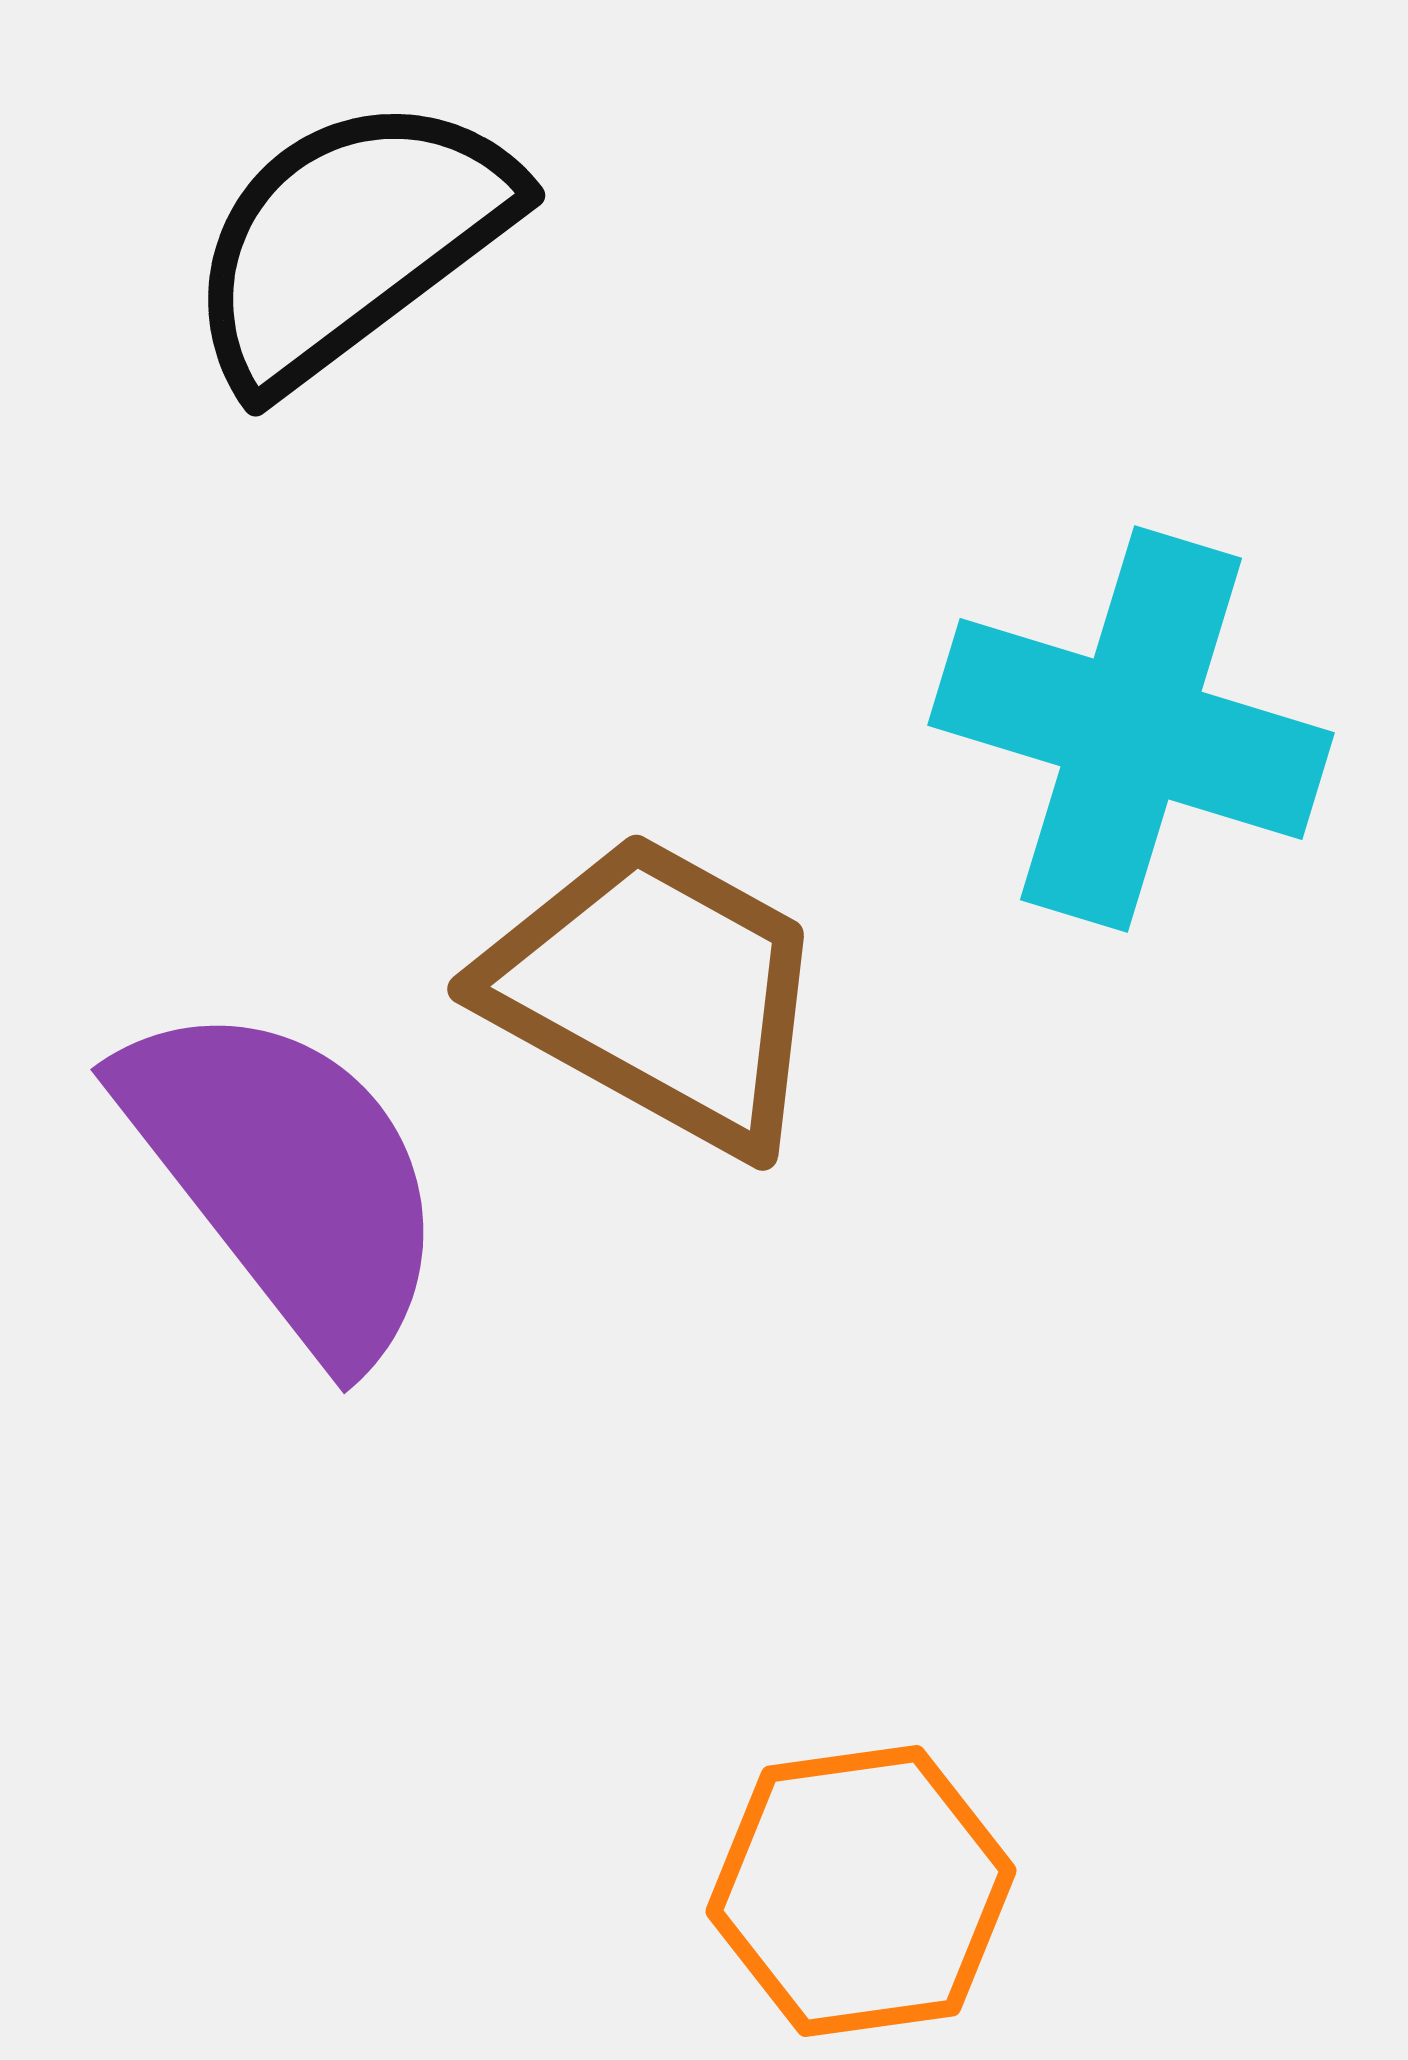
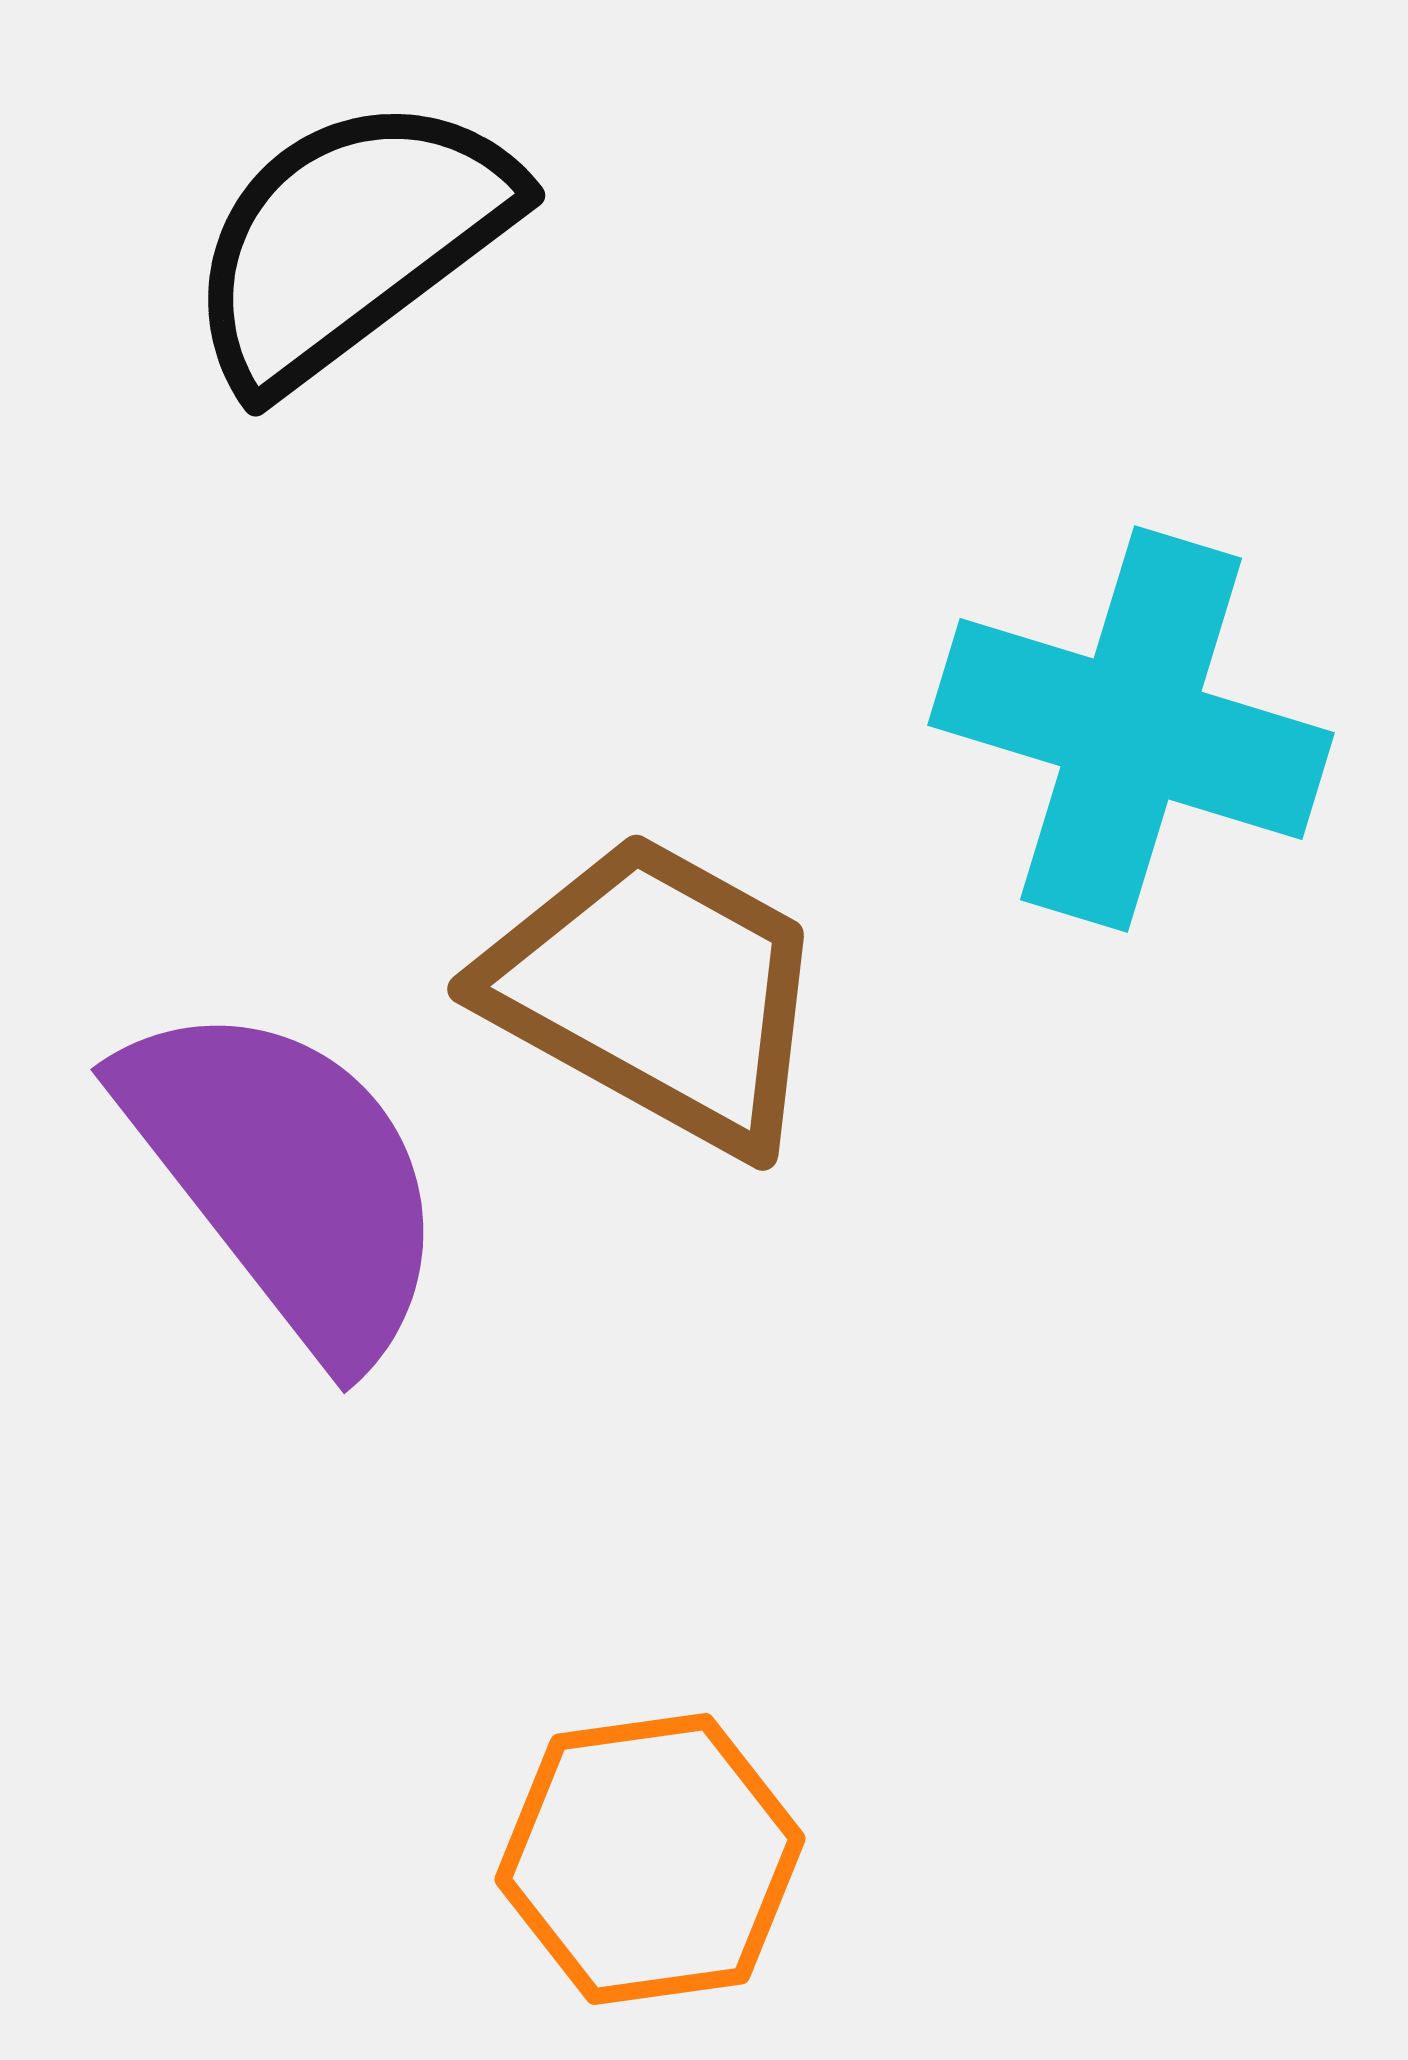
orange hexagon: moved 211 px left, 32 px up
